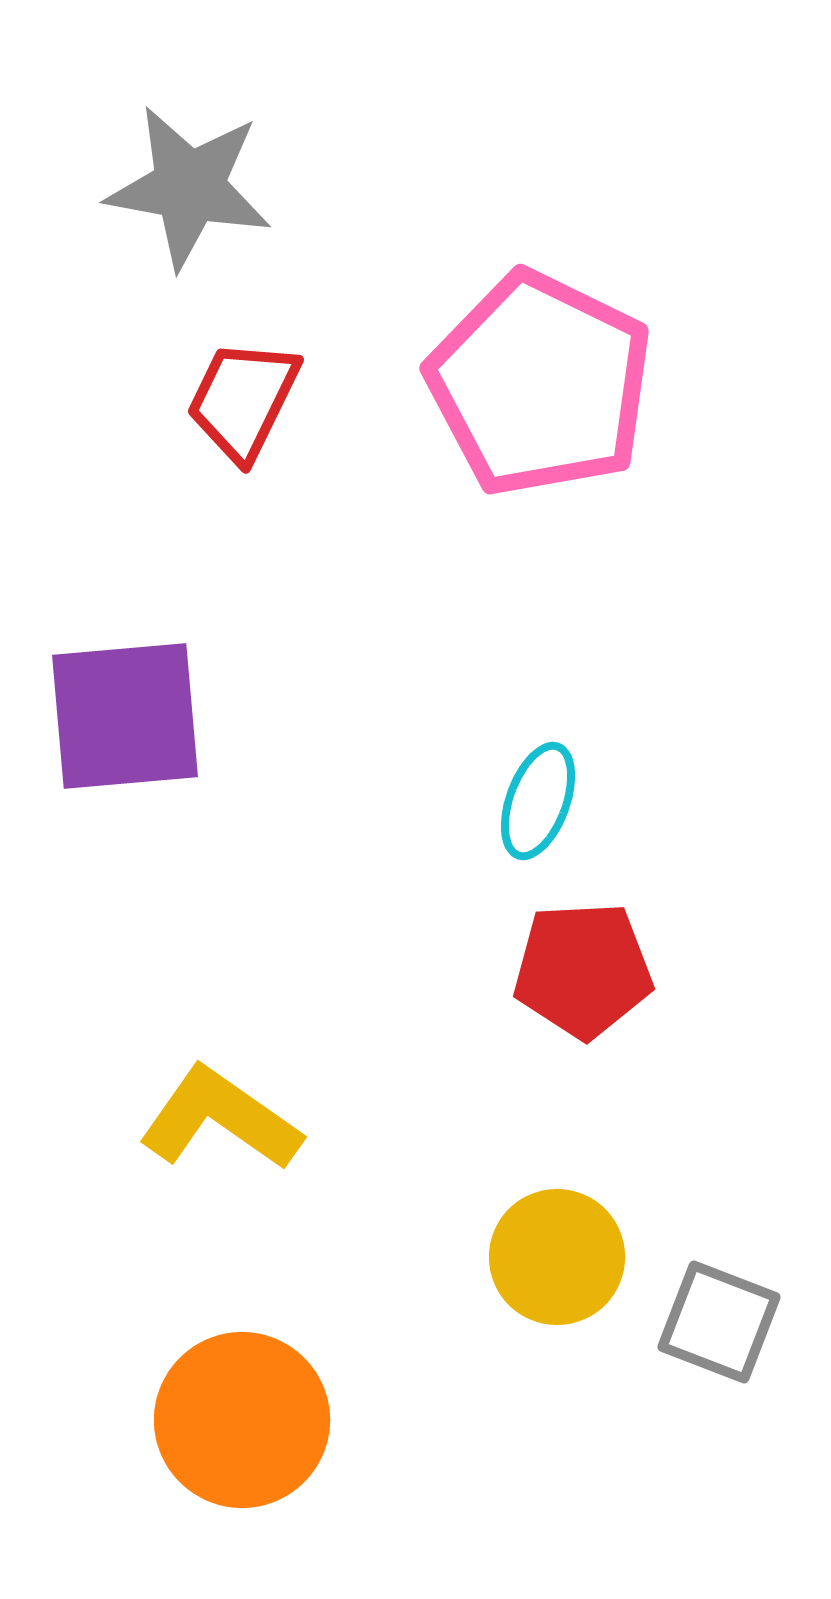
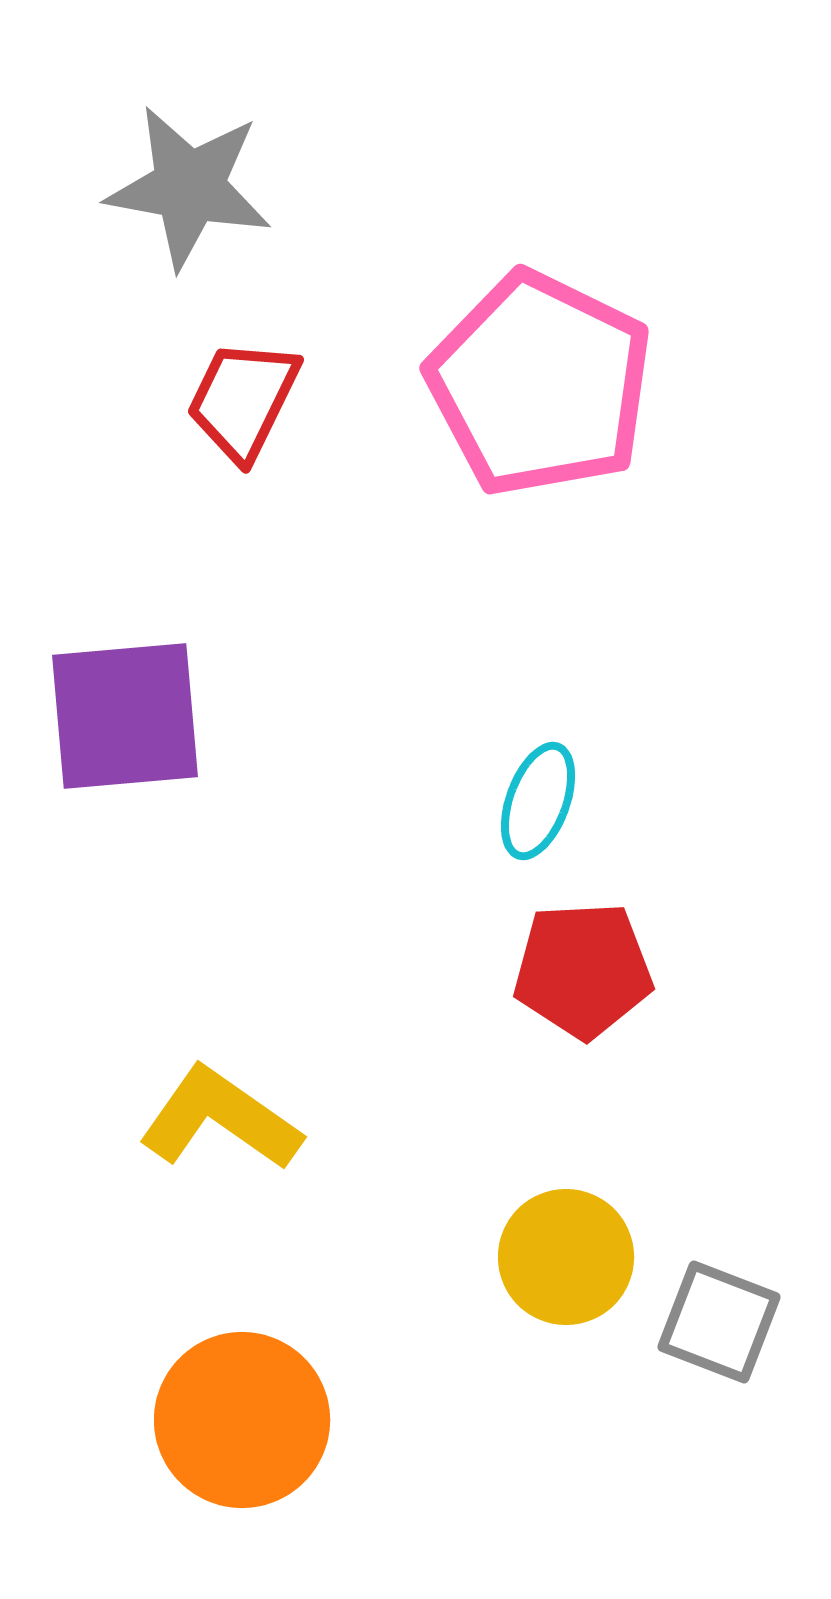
yellow circle: moved 9 px right
